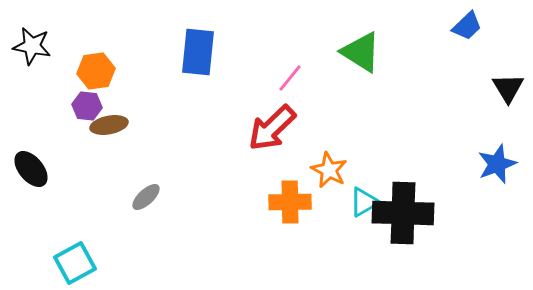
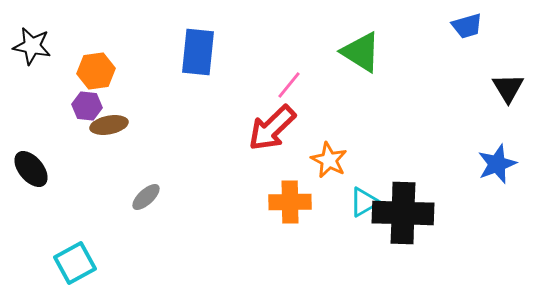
blue trapezoid: rotated 28 degrees clockwise
pink line: moved 1 px left, 7 px down
orange star: moved 10 px up
